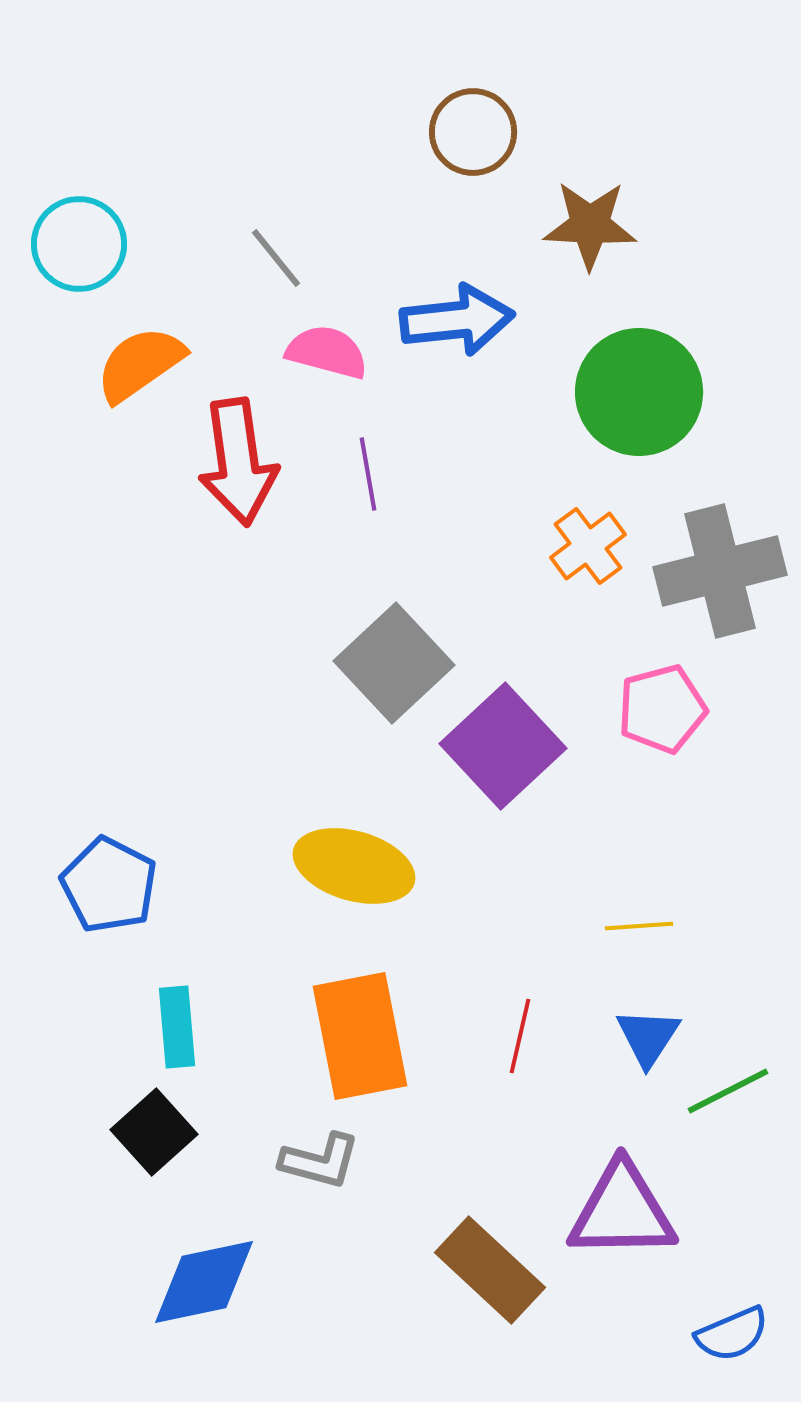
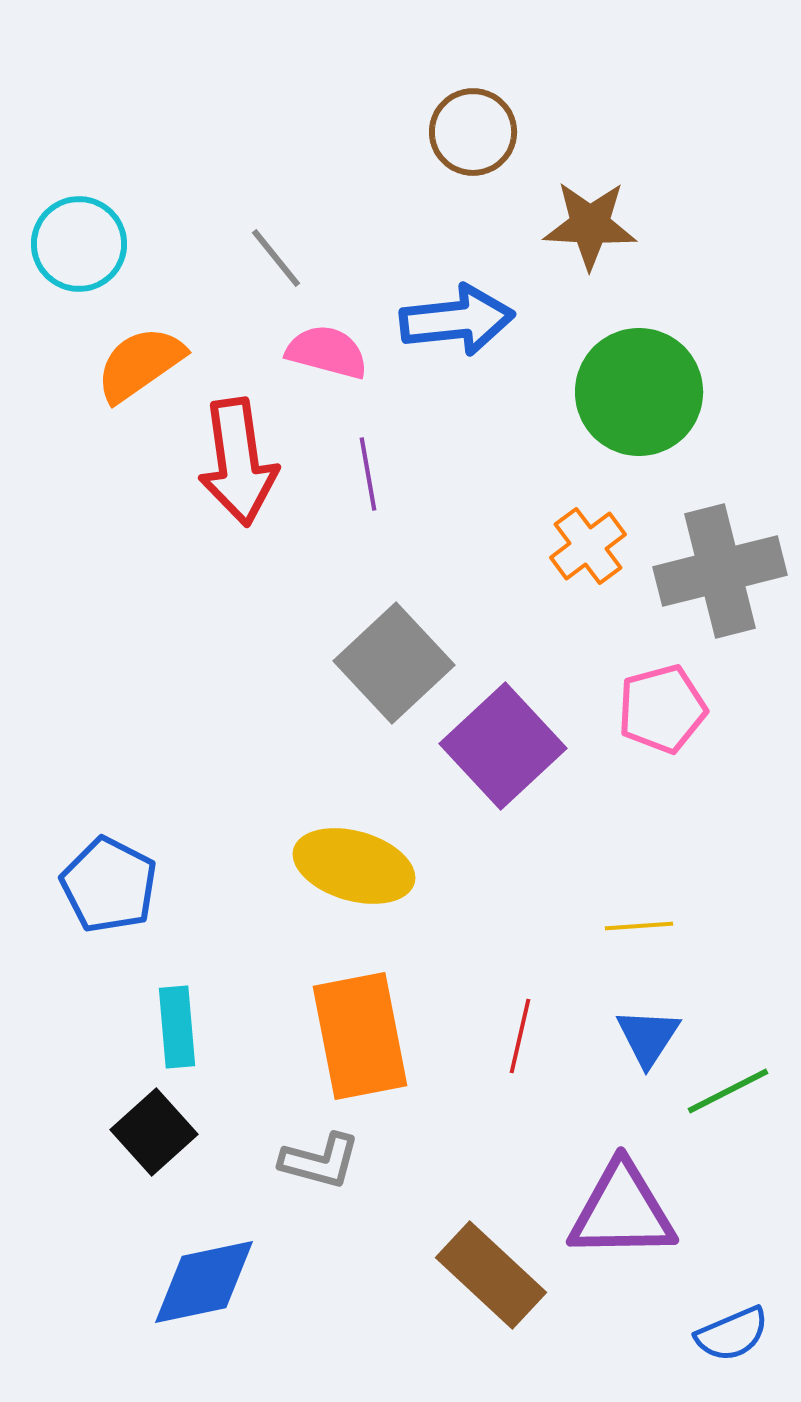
brown rectangle: moved 1 px right, 5 px down
